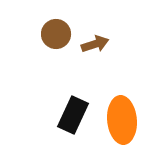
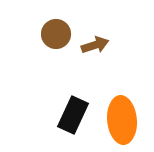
brown arrow: moved 1 px down
